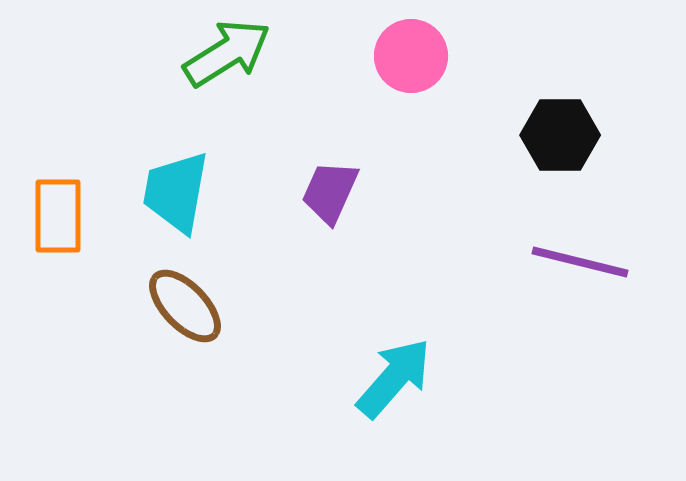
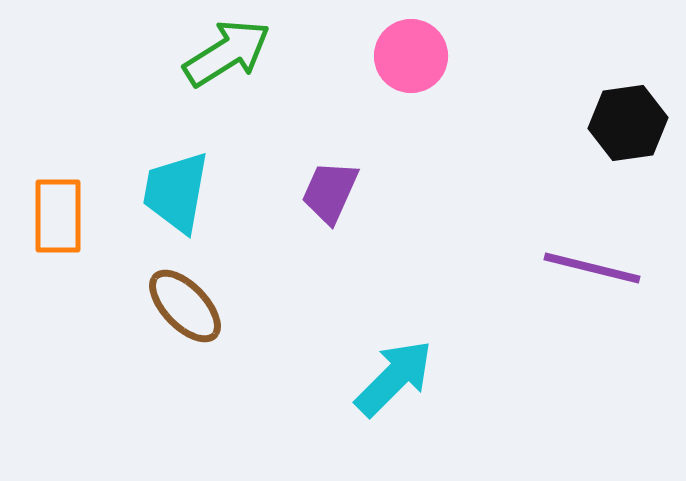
black hexagon: moved 68 px right, 12 px up; rotated 8 degrees counterclockwise
purple line: moved 12 px right, 6 px down
cyan arrow: rotated 4 degrees clockwise
